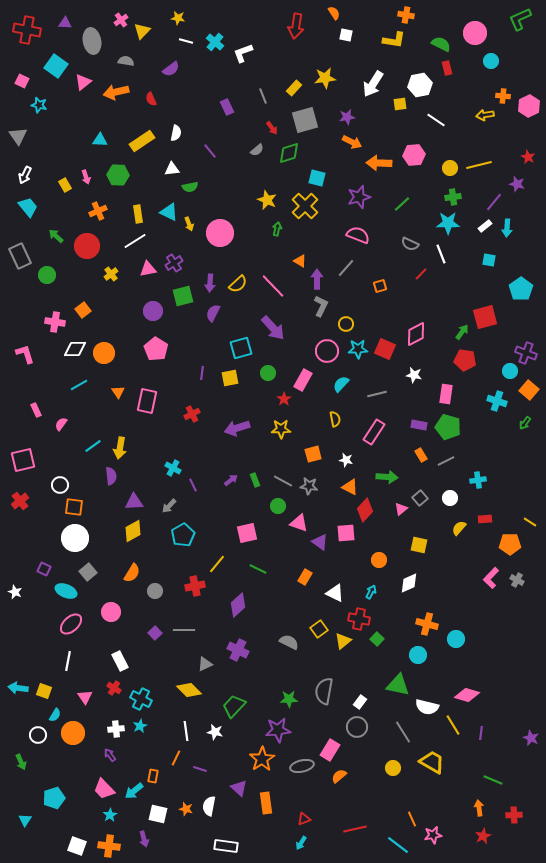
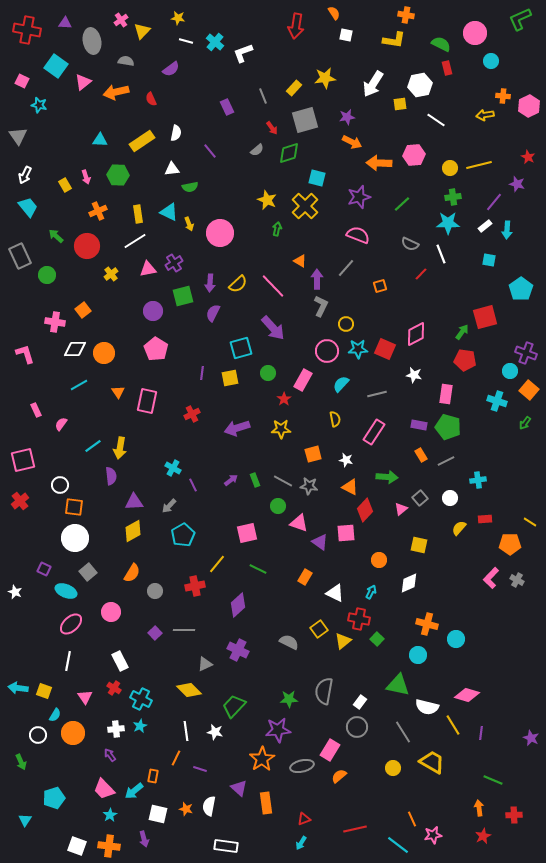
cyan arrow at (507, 228): moved 2 px down
